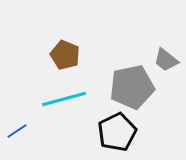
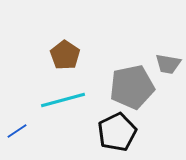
brown pentagon: rotated 12 degrees clockwise
gray trapezoid: moved 2 px right, 4 px down; rotated 28 degrees counterclockwise
cyan line: moved 1 px left, 1 px down
